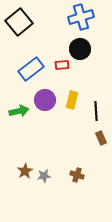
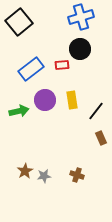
yellow rectangle: rotated 24 degrees counterclockwise
black line: rotated 42 degrees clockwise
